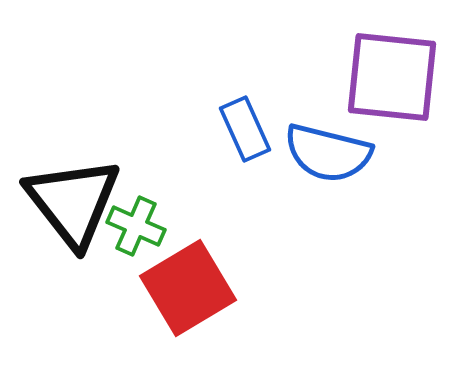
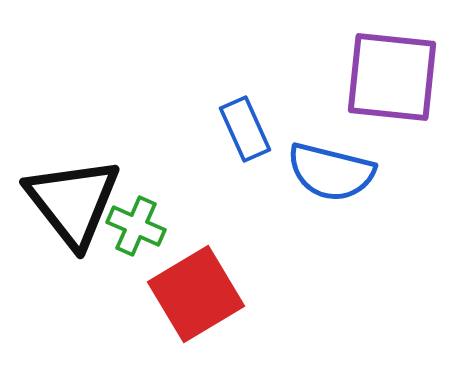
blue semicircle: moved 3 px right, 19 px down
red square: moved 8 px right, 6 px down
